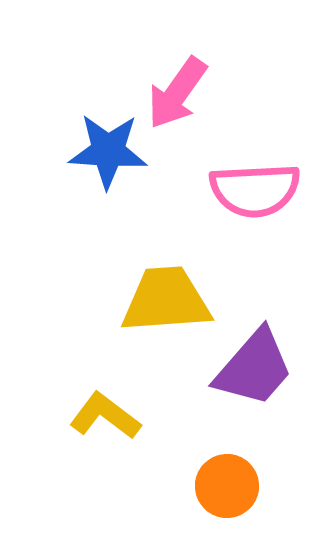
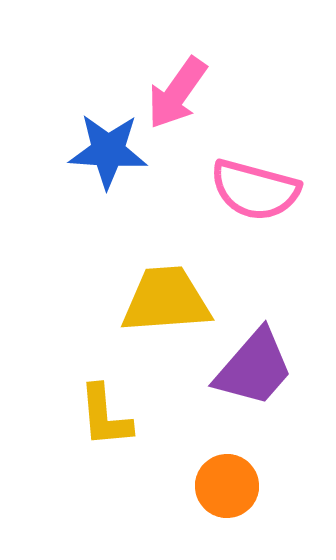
pink semicircle: rotated 18 degrees clockwise
yellow L-shape: rotated 132 degrees counterclockwise
